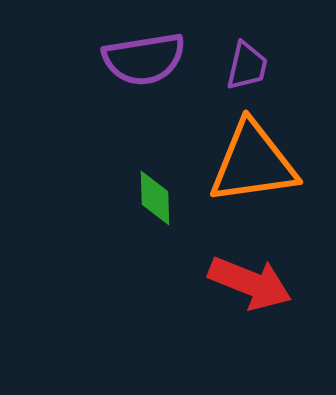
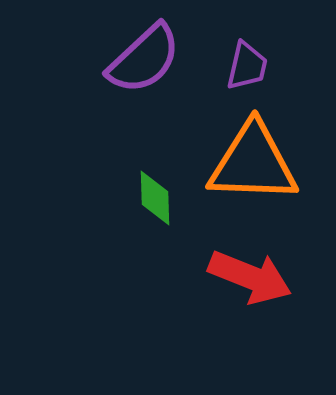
purple semicircle: rotated 34 degrees counterclockwise
orange triangle: rotated 10 degrees clockwise
red arrow: moved 6 px up
